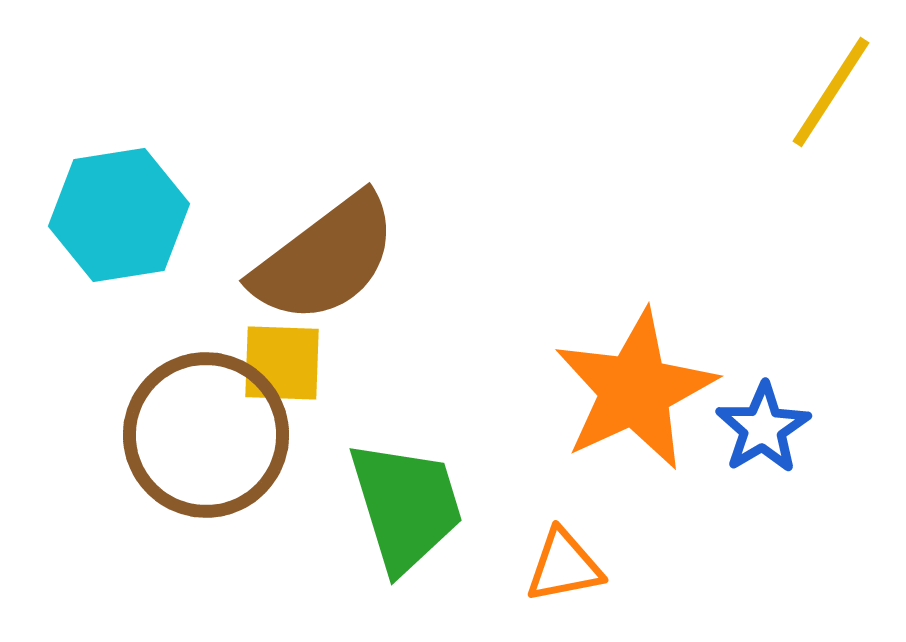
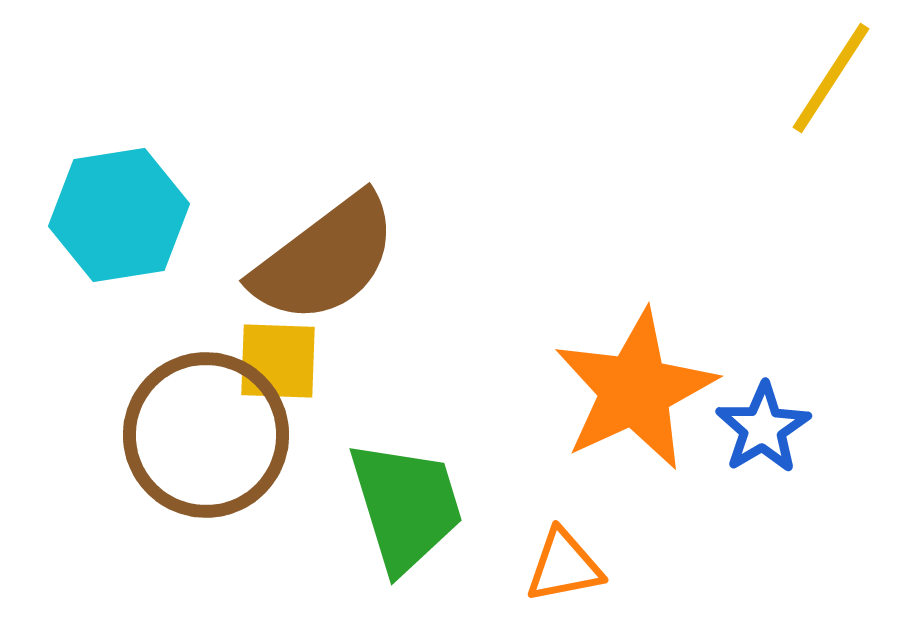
yellow line: moved 14 px up
yellow square: moved 4 px left, 2 px up
